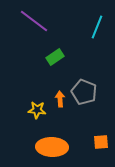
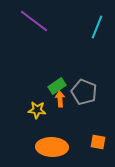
green rectangle: moved 2 px right, 29 px down
orange square: moved 3 px left; rotated 14 degrees clockwise
